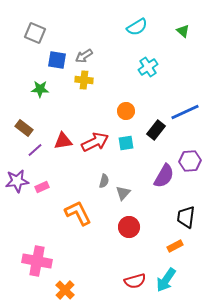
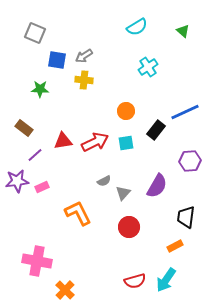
purple line: moved 5 px down
purple semicircle: moved 7 px left, 10 px down
gray semicircle: rotated 48 degrees clockwise
